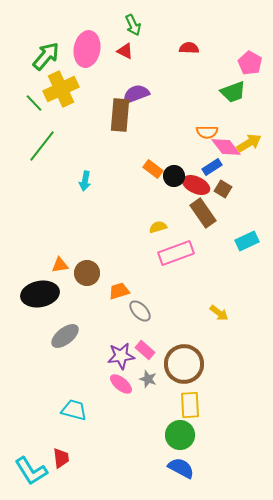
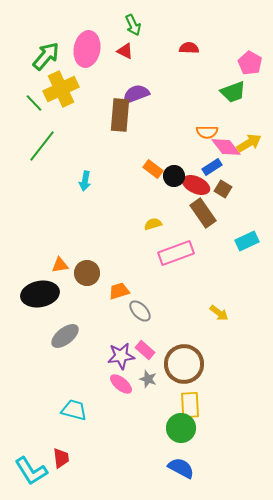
yellow semicircle at (158, 227): moved 5 px left, 3 px up
green circle at (180, 435): moved 1 px right, 7 px up
